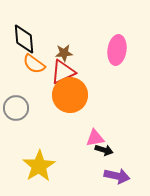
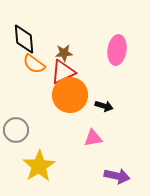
gray circle: moved 22 px down
pink triangle: moved 2 px left
black arrow: moved 44 px up
